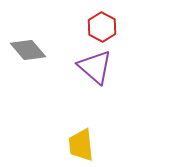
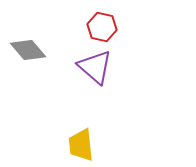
red hexagon: rotated 16 degrees counterclockwise
